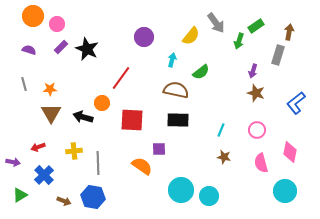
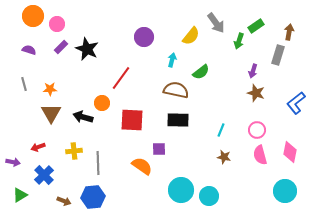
pink semicircle at (261, 163): moved 1 px left, 8 px up
blue hexagon at (93, 197): rotated 15 degrees counterclockwise
